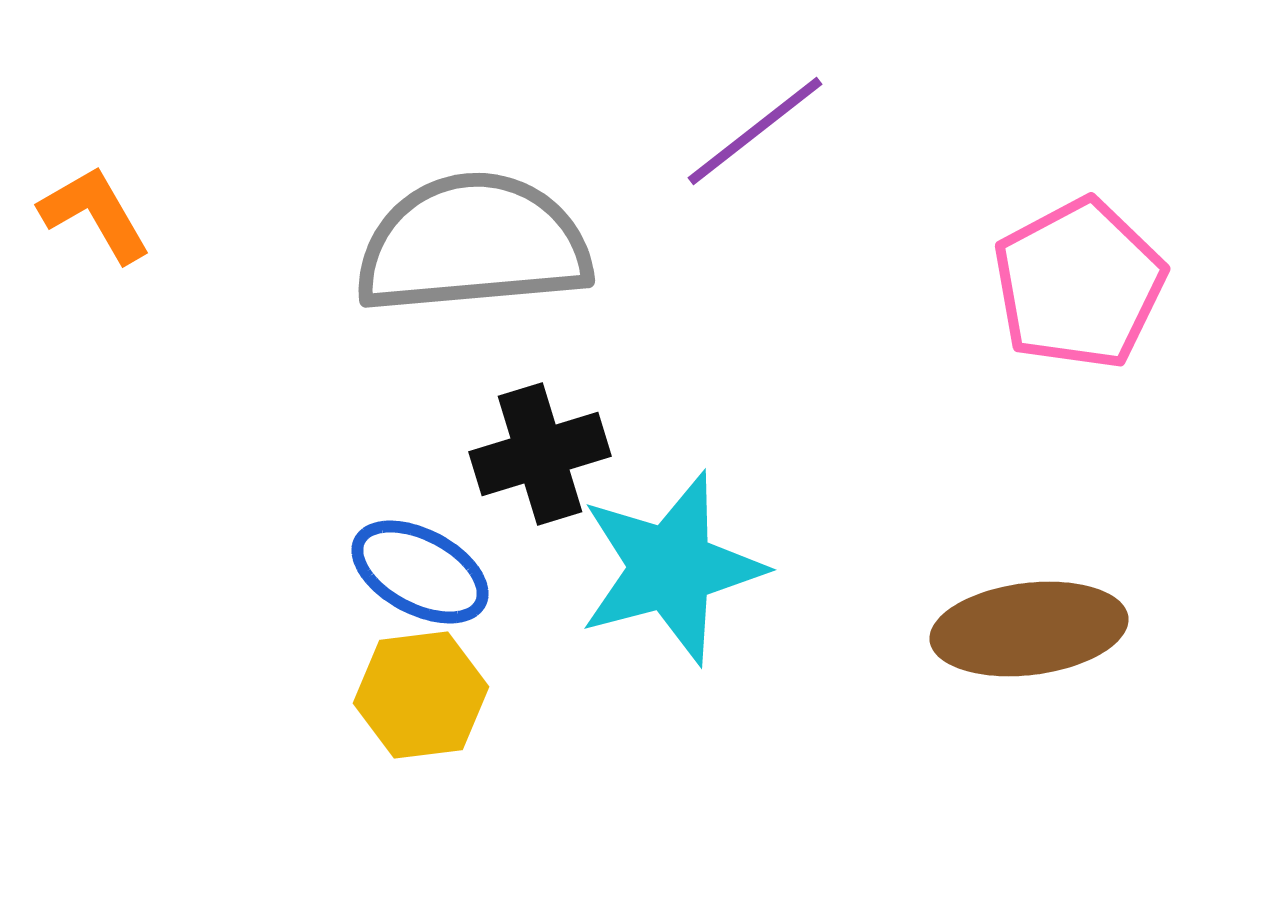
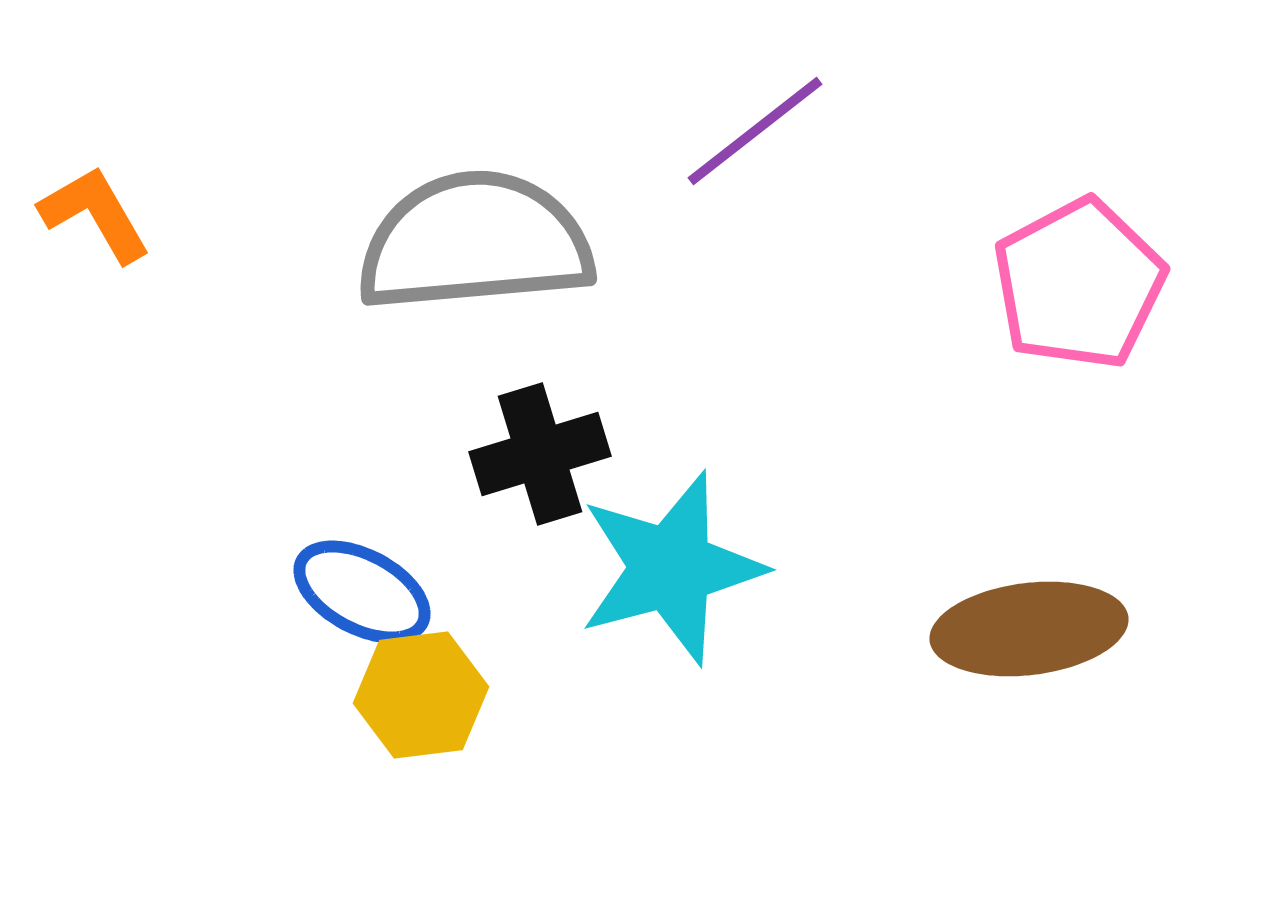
gray semicircle: moved 2 px right, 2 px up
blue ellipse: moved 58 px left, 20 px down
